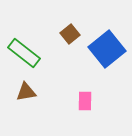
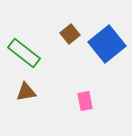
blue square: moved 5 px up
pink rectangle: rotated 12 degrees counterclockwise
